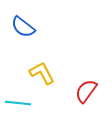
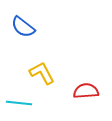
red semicircle: rotated 50 degrees clockwise
cyan line: moved 1 px right
